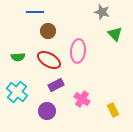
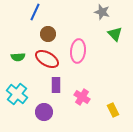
blue line: rotated 66 degrees counterclockwise
brown circle: moved 3 px down
red ellipse: moved 2 px left, 1 px up
purple rectangle: rotated 63 degrees counterclockwise
cyan cross: moved 2 px down
pink cross: moved 2 px up
purple circle: moved 3 px left, 1 px down
